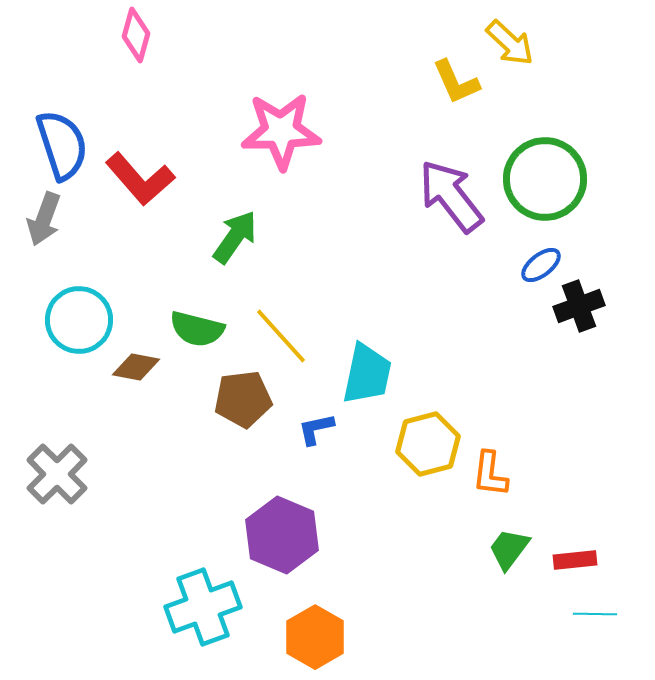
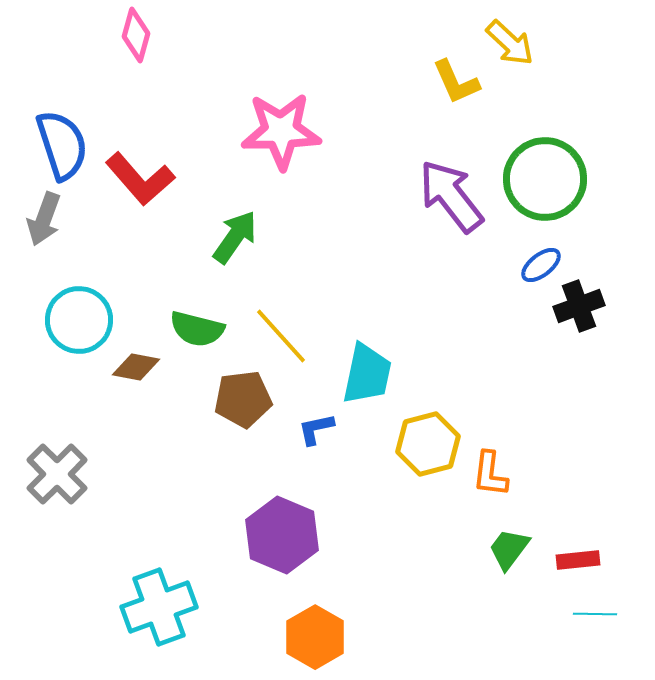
red rectangle: moved 3 px right
cyan cross: moved 44 px left
